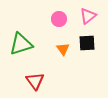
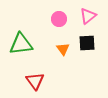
green triangle: rotated 10 degrees clockwise
